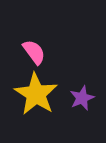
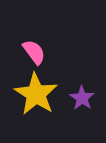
purple star: rotated 15 degrees counterclockwise
